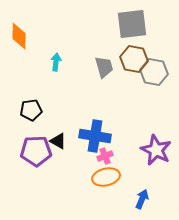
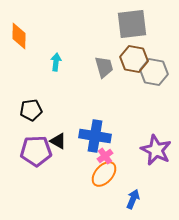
pink cross: rotated 14 degrees counterclockwise
orange ellipse: moved 2 px left, 3 px up; rotated 36 degrees counterclockwise
blue arrow: moved 9 px left
